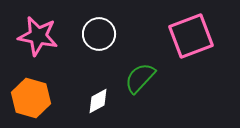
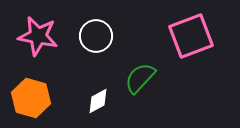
white circle: moved 3 px left, 2 px down
